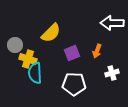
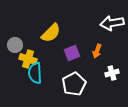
white arrow: rotated 10 degrees counterclockwise
white pentagon: rotated 30 degrees counterclockwise
